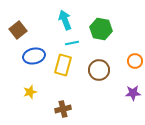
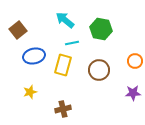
cyan arrow: rotated 30 degrees counterclockwise
